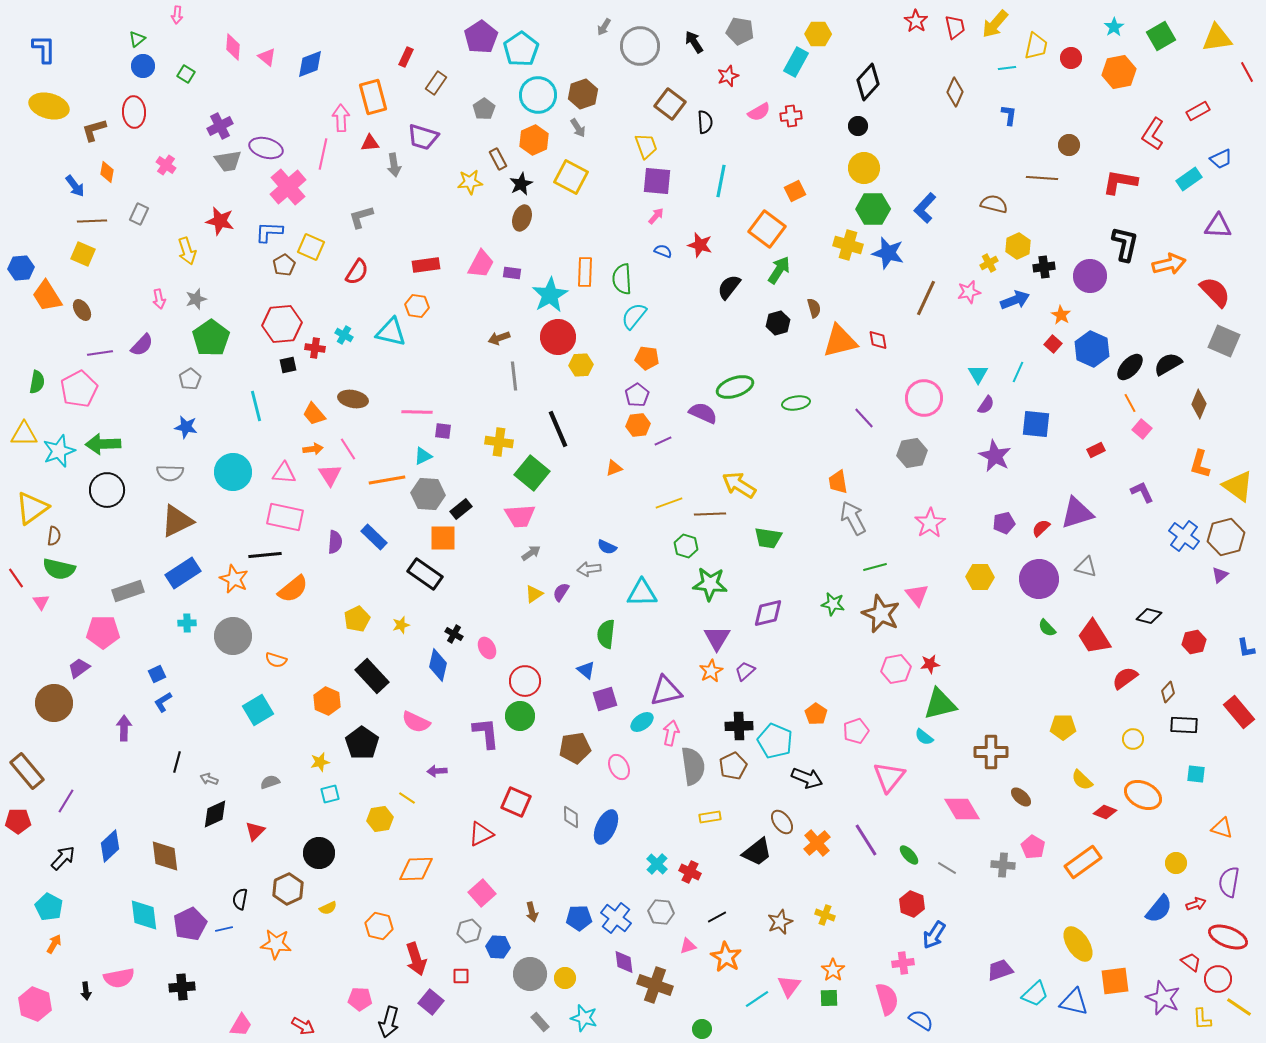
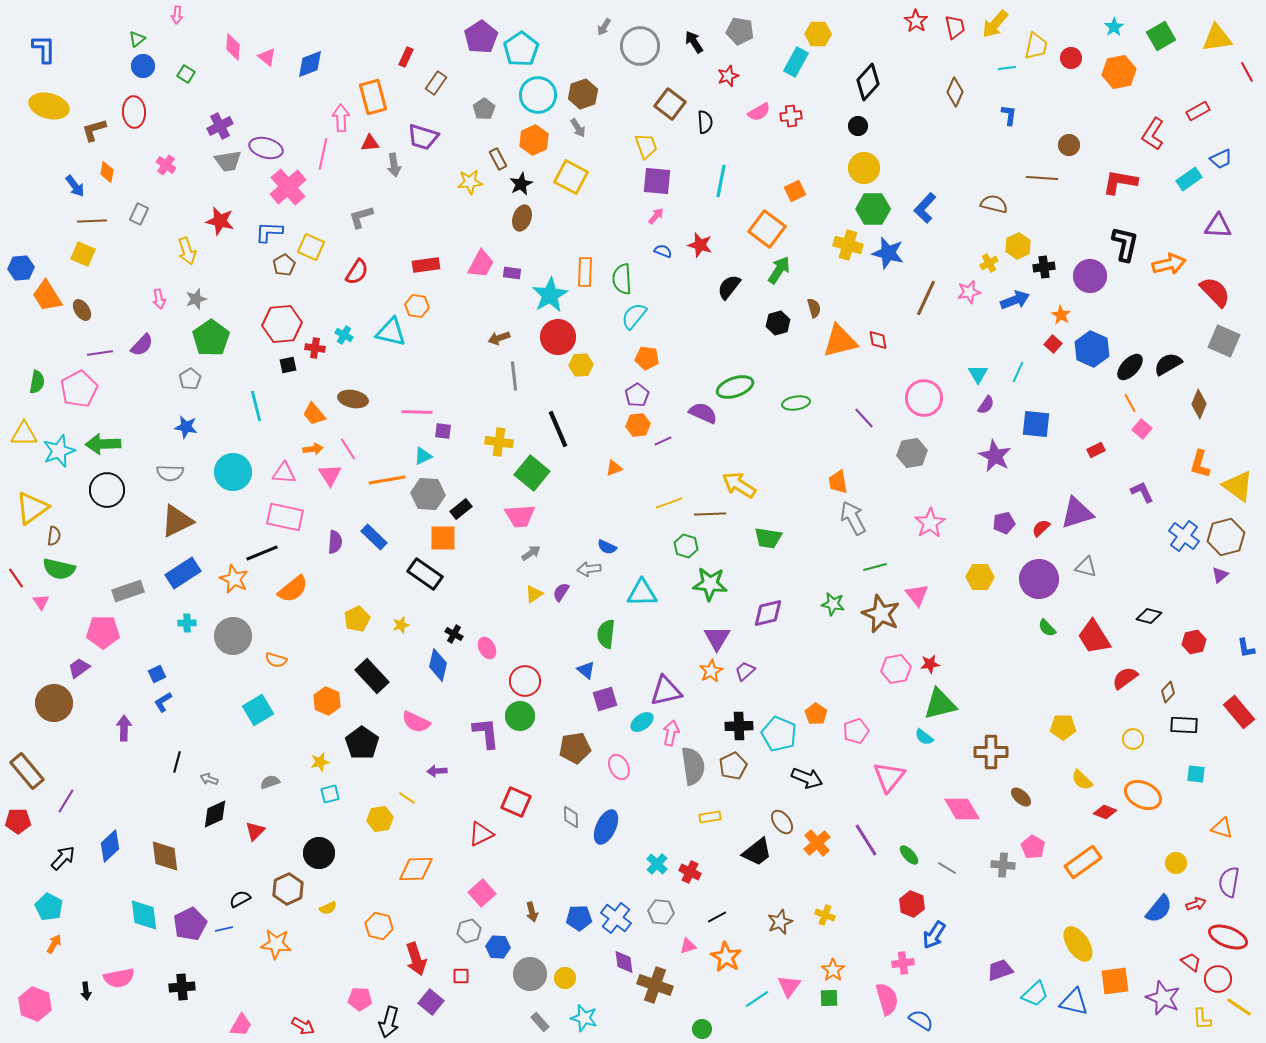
black line at (265, 555): moved 3 px left, 2 px up; rotated 16 degrees counterclockwise
cyan pentagon at (775, 741): moved 4 px right, 7 px up
black semicircle at (240, 899): rotated 50 degrees clockwise
